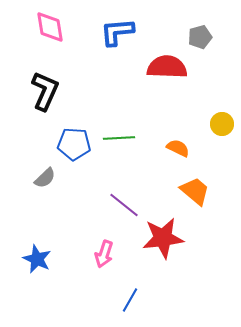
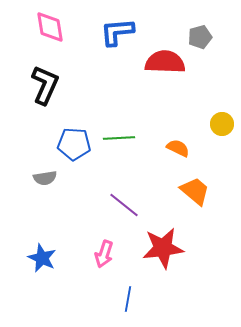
red semicircle: moved 2 px left, 5 px up
black L-shape: moved 6 px up
gray semicircle: rotated 35 degrees clockwise
red star: moved 10 px down
blue star: moved 5 px right, 1 px up
blue line: moved 2 px left, 1 px up; rotated 20 degrees counterclockwise
